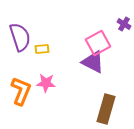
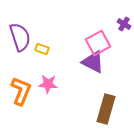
yellow rectangle: rotated 24 degrees clockwise
pink star: moved 2 px right, 1 px down
